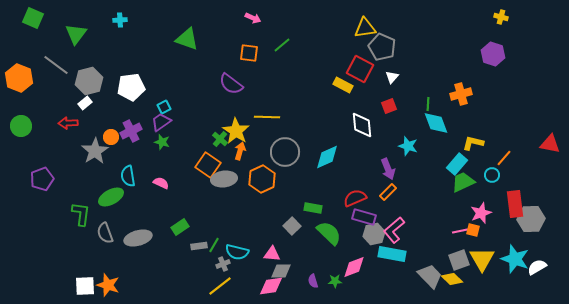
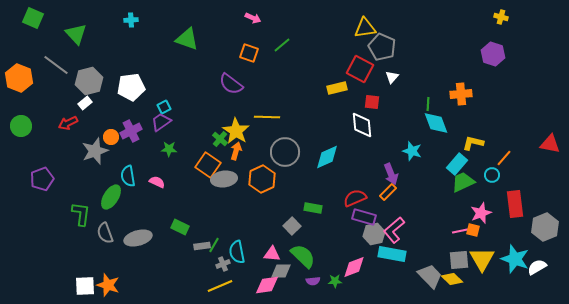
cyan cross at (120, 20): moved 11 px right
green triangle at (76, 34): rotated 20 degrees counterclockwise
orange square at (249, 53): rotated 12 degrees clockwise
yellow rectangle at (343, 85): moved 6 px left, 3 px down; rotated 42 degrees counterclockwise
orange cross at (461, 94): rotated 10 degrees clockwise
red square at (389, 106): moved 17 px left, 4 px up; rotated 28 degrees clockwise
red arrow at (68, 123): rotated 24 degrees counterclockwise
green star at (162, 142): moved 7 px right, 7 px down; rotated 14 degrees counterclockwise
cyan star at (408, 146): moved 4 px right, 5 px down
gray star at (95, 151): rotated 12 degrees clockwise
orange arrow at (240, 151): moved 4 px left
purple arrow at (388, 169): moved 3 px right, 5 px down
pink semicircle at (161, 183): moved 4 px left, 1 px up
green ellipse at (111, 197): rotated 30 degrees counterclockwise
gray hexagon at (531, 219): moved 14 px right, 8 px down; rotated 20 degrees counterclockwise
green rectangle at (180, 227): rotated 60 degrees clockwise
green semicircle at (329, 233): moved 26 px left, 23 px down
gray rectangle at (199, 246): moved 3 px right
cyan semicircle at (237, 252): rotated 65 degrees clockwise
gray square at (459, 260): rotated 15 degrees clockwise
purple semicircle at (313, 281): rotated 80 degrees counterclockwise
yellow line at (220, 286): rotated 15 degrees clockwise
pink diamond at (271, 286): moved 4 px left, 1 px up
